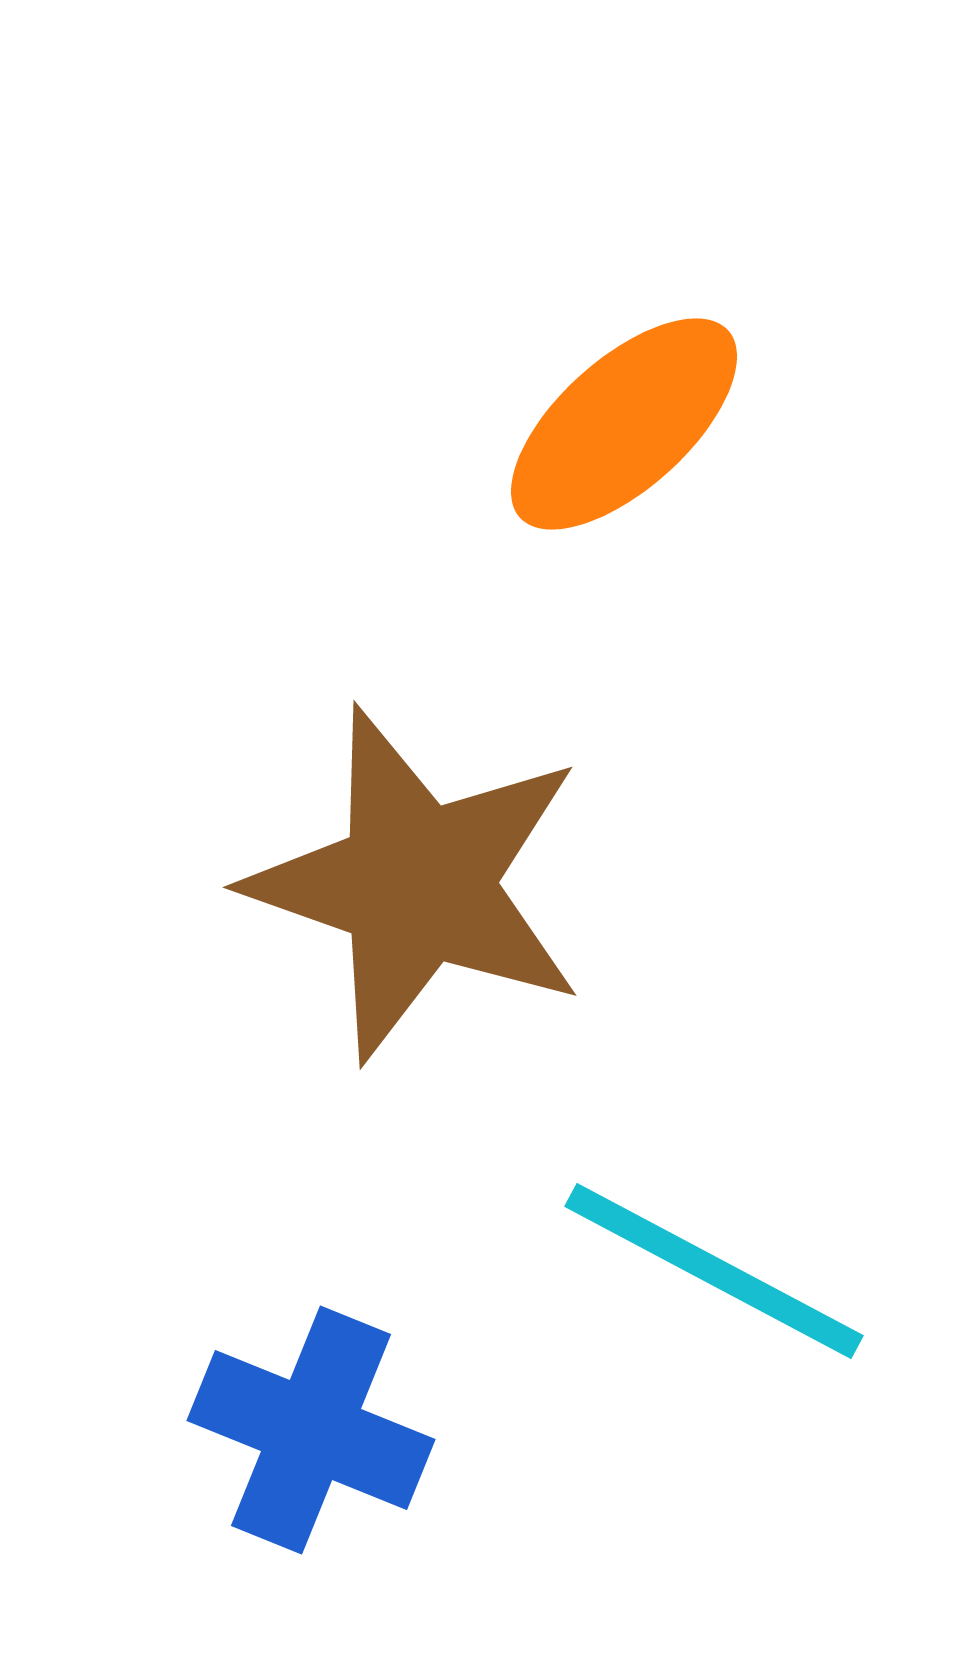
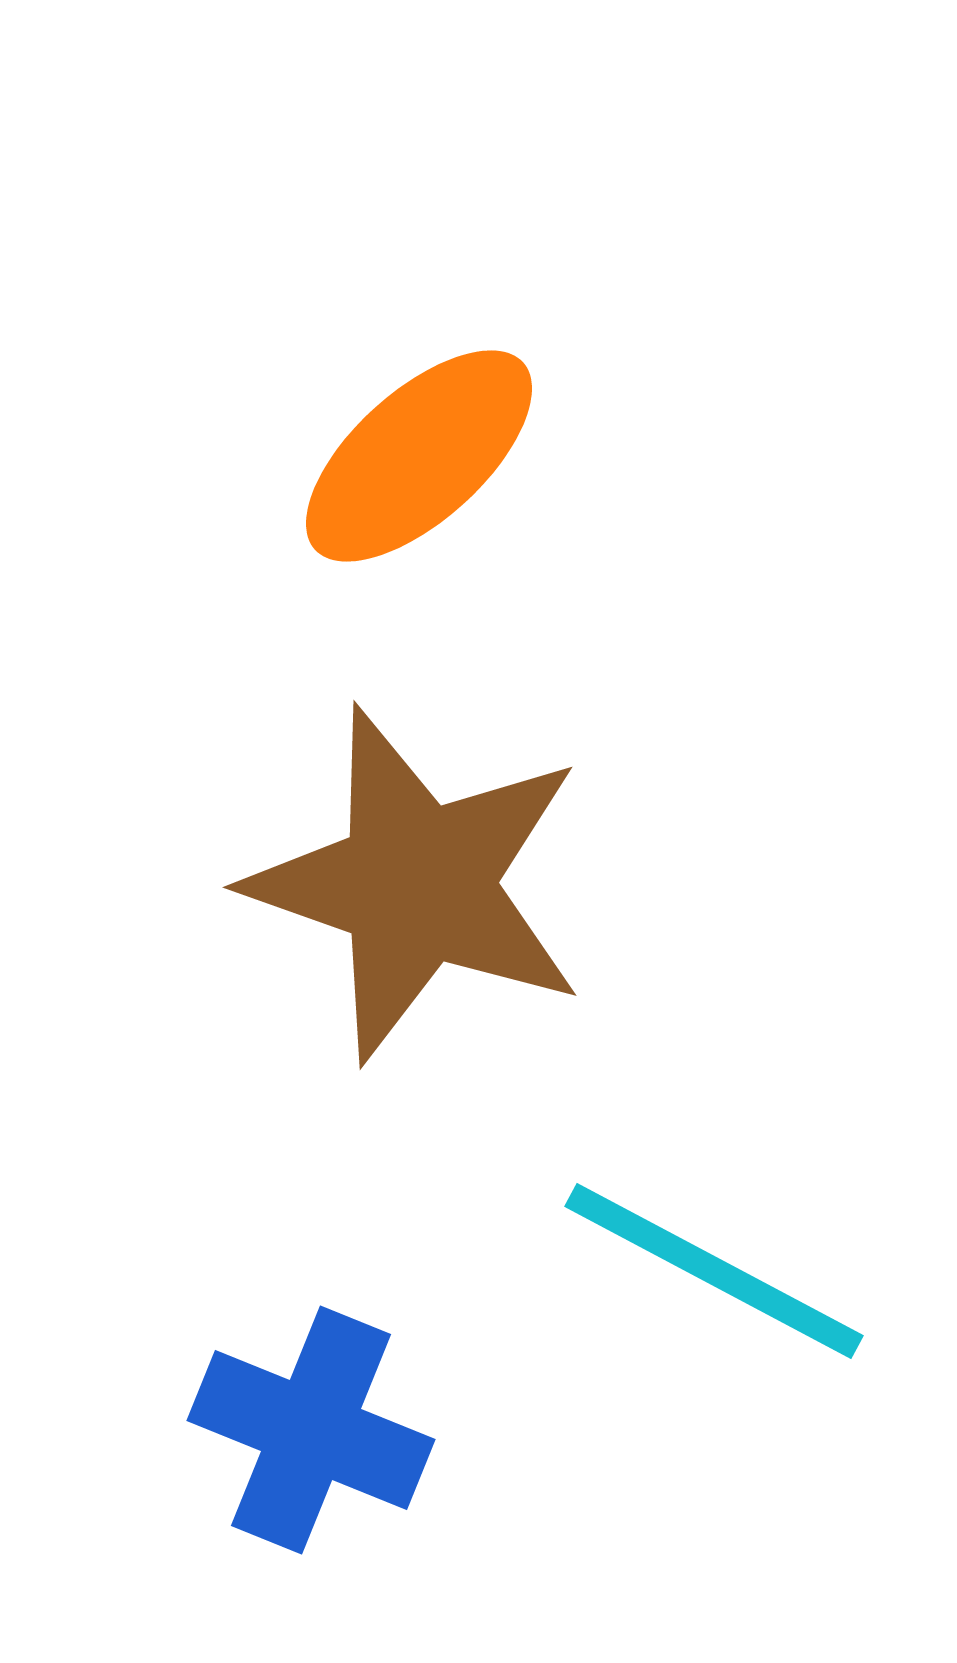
orange ellipse: moved 205 px left, 32 px down
